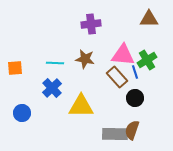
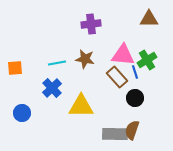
cyan line: moved 2 px right; rotated 12 degrees counterclockwise
